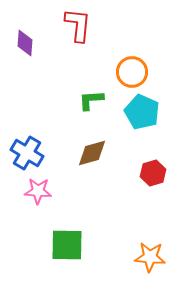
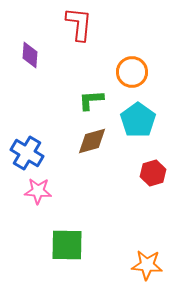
red L-shape: moved 1 px right, 1 px up
purple diamond: moved 5 px right, 12 px down
cyan pentagon: moved 4 px left, 8 px down; rotated 12 degrees clockwise
brown diamond: moved 12 px up
orange star: moved 3 px left, 8 px down
